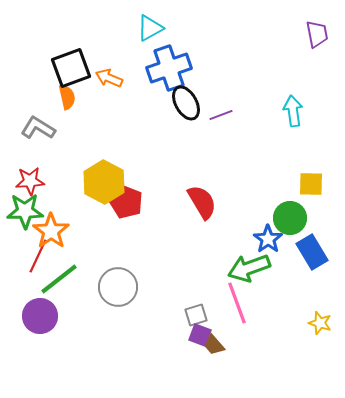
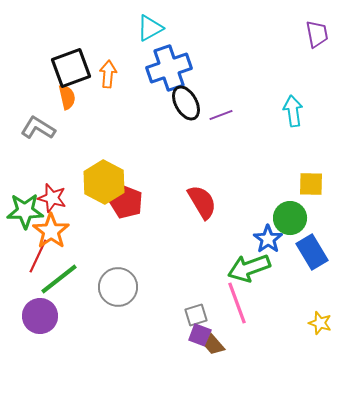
orange arrow: moved 1 px left, 4 px up; rotated 72 degrees clockwise
red star: moved 22 px right, 17 px down; rotated 20 degrees clockwise
